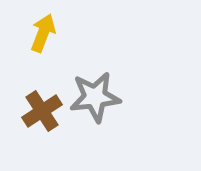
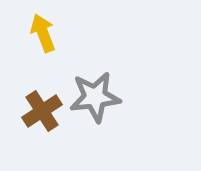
yellow arrow: rotated 42 degrees counterclockwise
